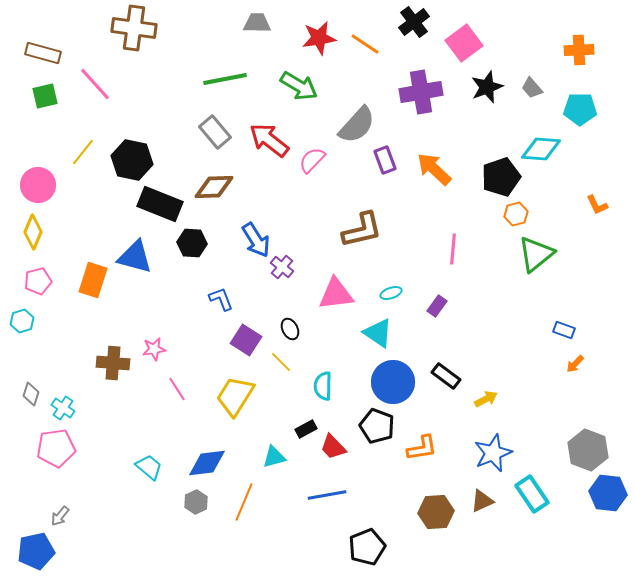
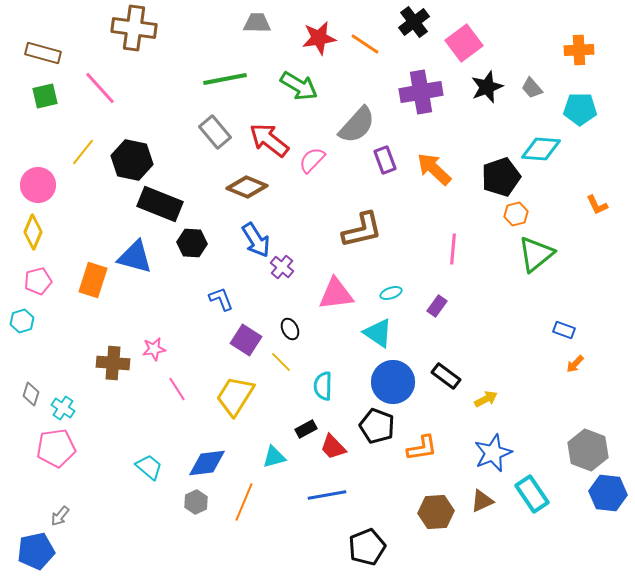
pink line at (95, 84): moved 5 px right, 4 px down
brown diamond at (214, 187): moved 33 px right; rotated 24 degrees clockwise
